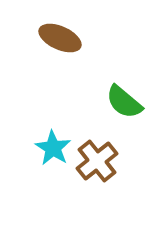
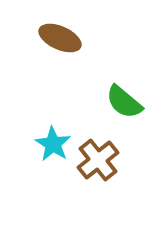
cyan star: moved 4 px up
brown cross: moved 1 px right, 1 px up
